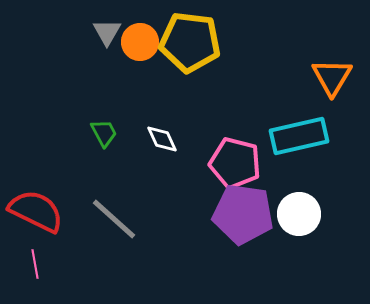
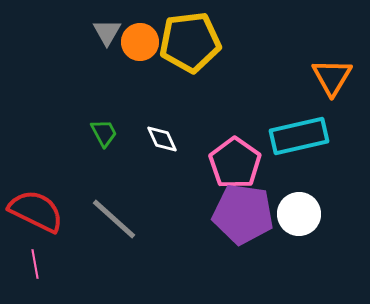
yellow pentagon: rotated 14 degrees counterclockwise
pink pentagon: rotated 21 degrees clockwise
